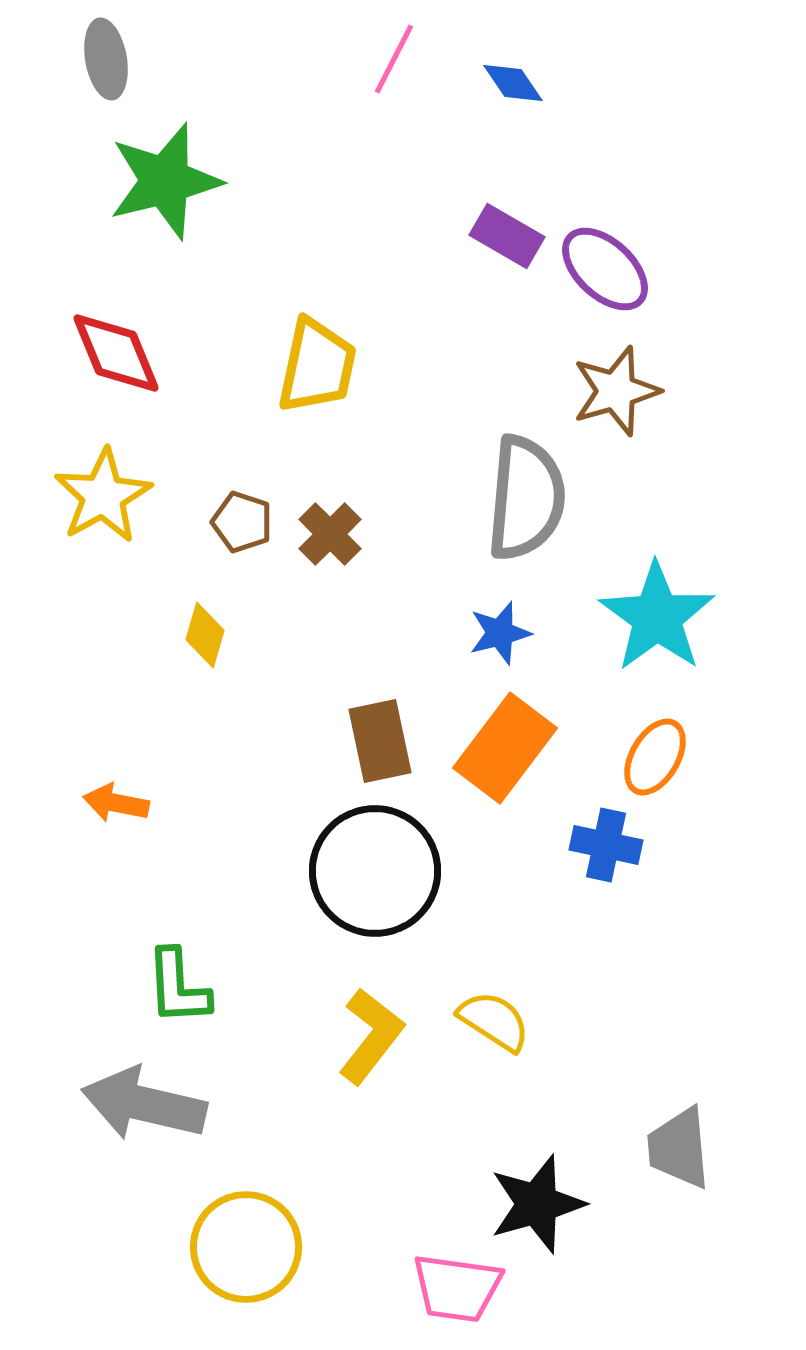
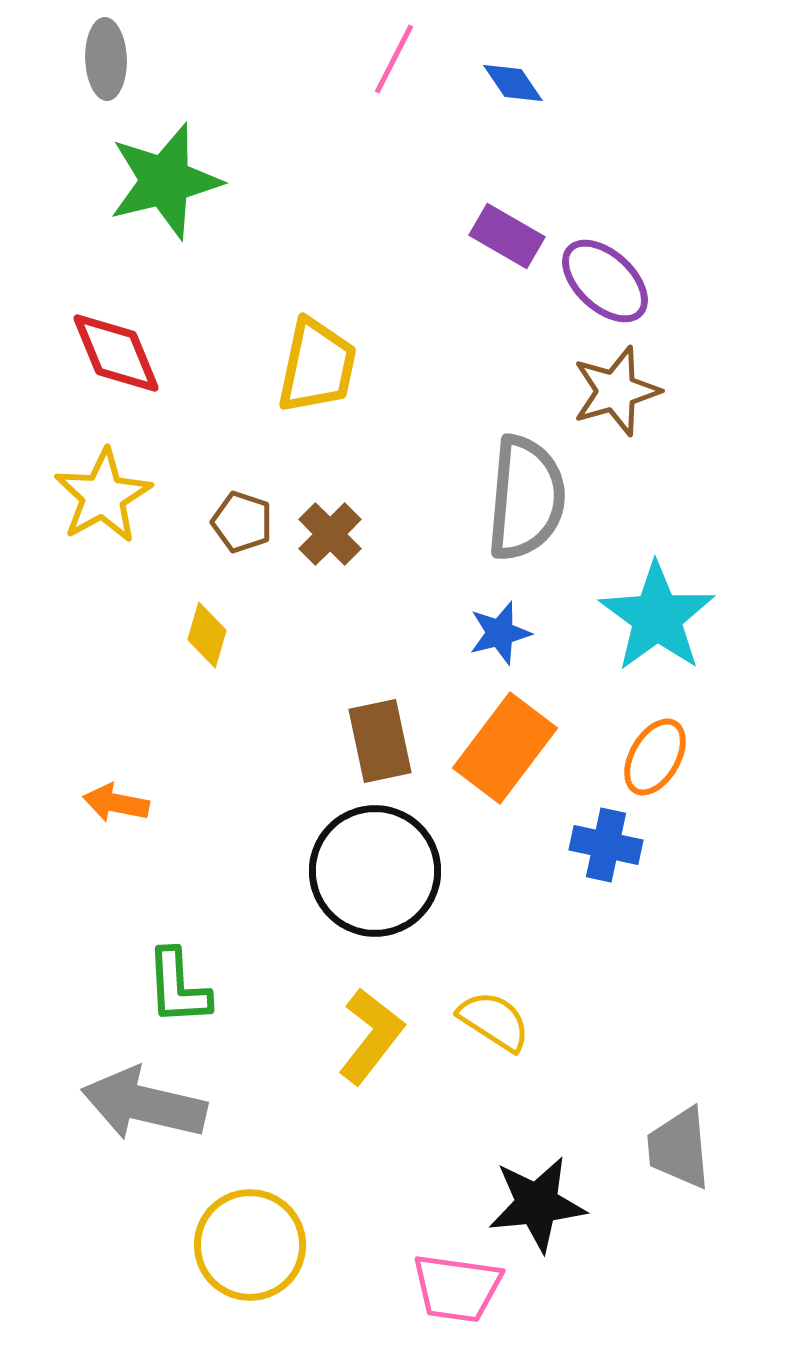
gray ellipse: rotated 8 degrees clockwise
purple ellipse: moved 12 px down
yellow diamond: moved 2 px right
black star: rotated 10 degrees clockwise
yellow circle: moved 4 px right, 2 px up
